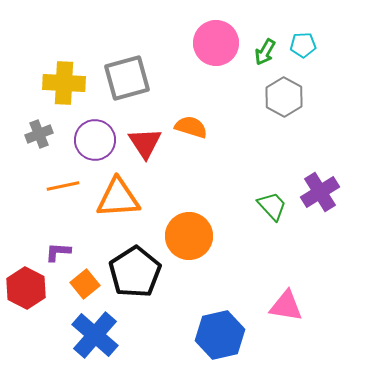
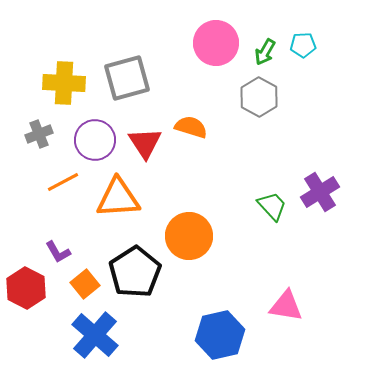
gray hexagon: moved 25 px left
orange line: moved 4 px up; rotated 16 degrees counterclockwise
purple L-shape: rotated 124 degrees counterclockwise
